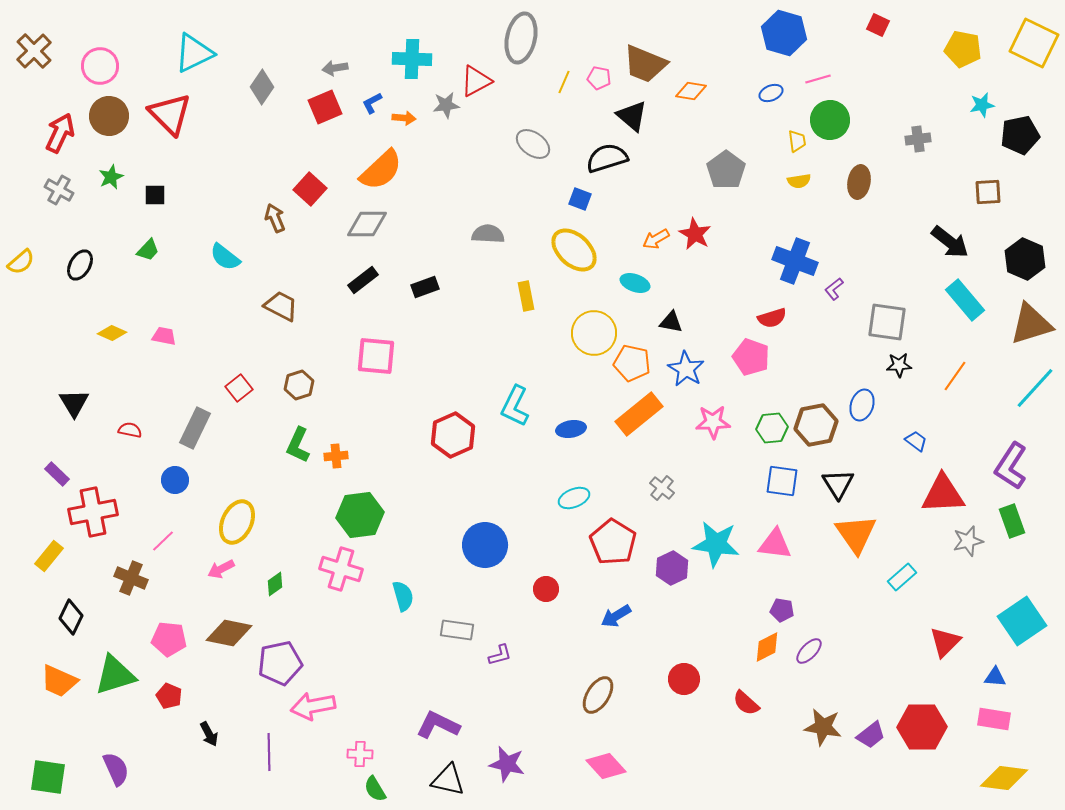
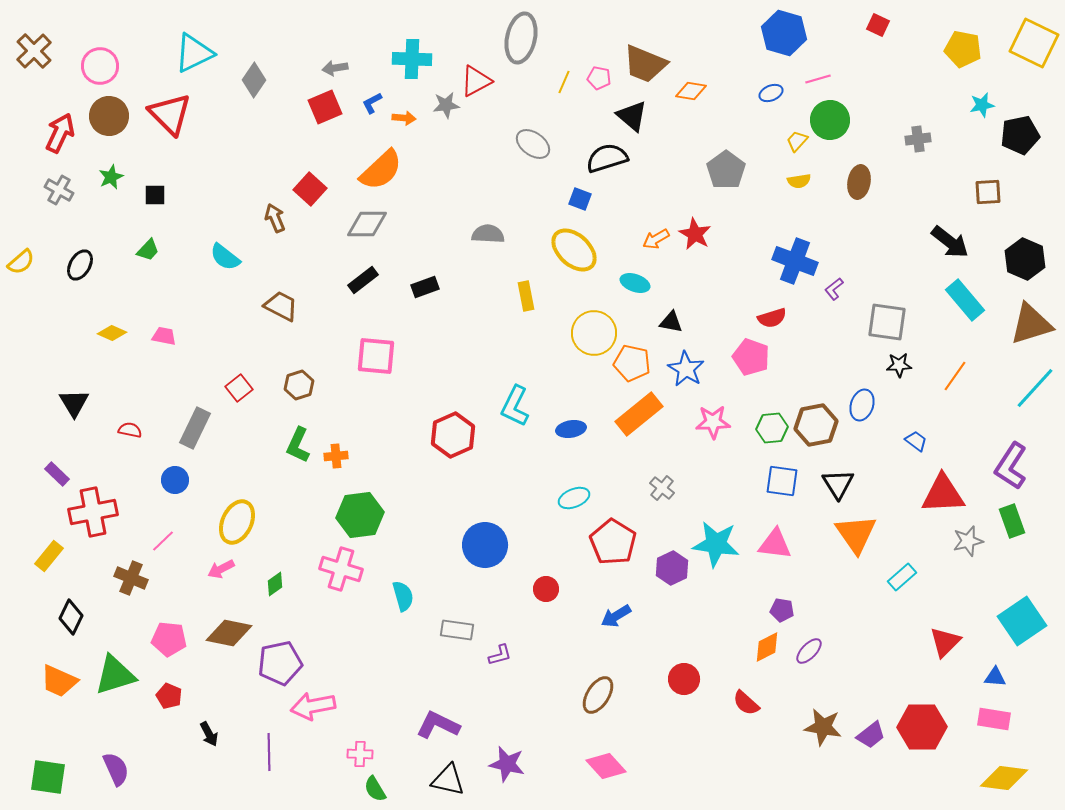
gray diamond at (262, 87): moved 8 px left, 7 px up
yellow trapezoid at (797, 141): rotated 130 degrees counterclockwise
